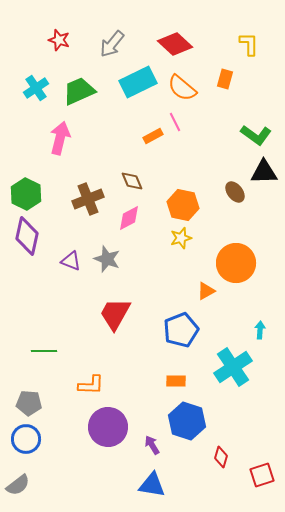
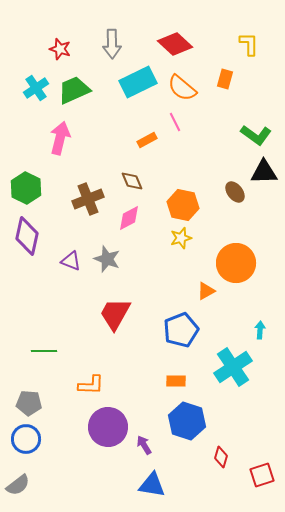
red star at (59, 40): moved 1 px right, 9 px down
gray arrow at (112, 44): rotated 40 degrees counterclockwise
green trapezoid at (79, 91): moved 5 px left, 1 px up
orange rectangle at (153, 136): moved 6 px left, 4 px down
green hexagon at (26, 194): moved 6 px up
purple arrow at (152, 445): moved 8 px left
